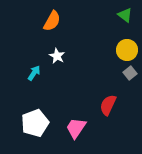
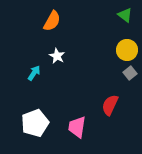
red semicircle: moved 2 px right
pink trapezoid: moved 1 px right, 1 px up; rotated 25 degrees counterclockwise
